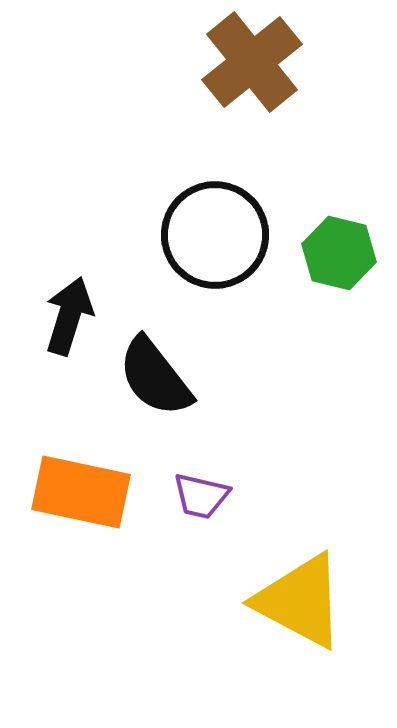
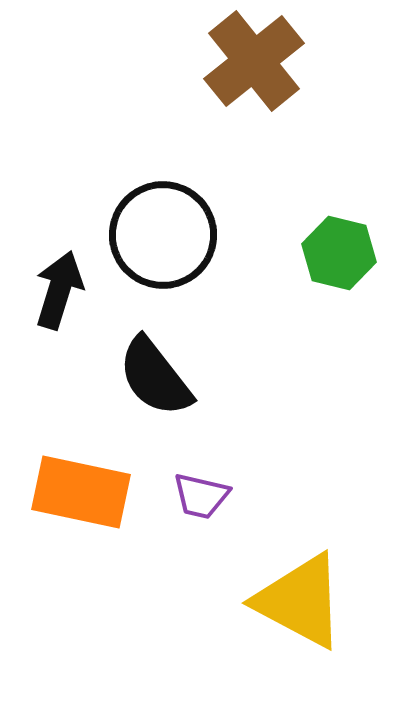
brown cross: moved 2 px right, 1 px up
black circle: moved 52 px left
black arrow: moved 10 px left, 26 px up
